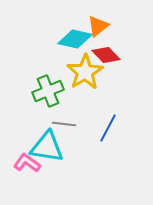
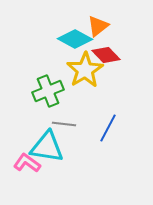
cyan diamond: rotated 16 degrees clockwise
yellow star: moved 2 px up
